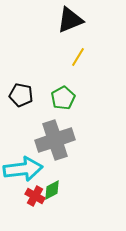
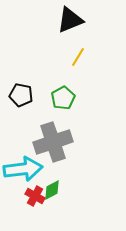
gray cross: moved 2 px left, 2 px down
